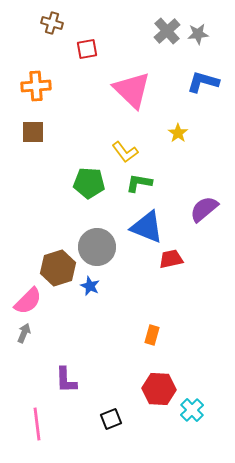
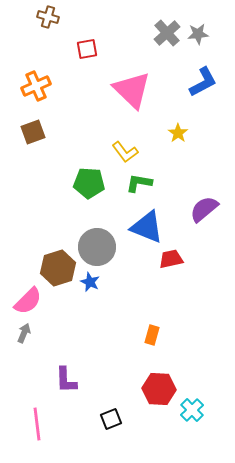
brown cross: moved 4 px left, 6 px up
gray cross: moved 2 px down
blue L-shape: rotated 136 degrees clockwise
orange cross: rotated 20 degrees counterclockwise
brown square: rotated 20 degrees counterclockwise
blue star: moved 4 px up
